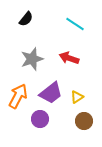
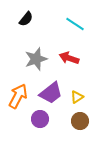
gray star: moved 4 px right
brown circle: moved 4 px left
